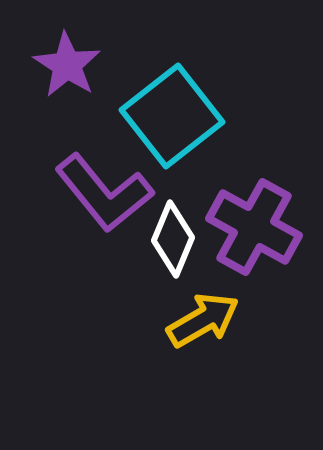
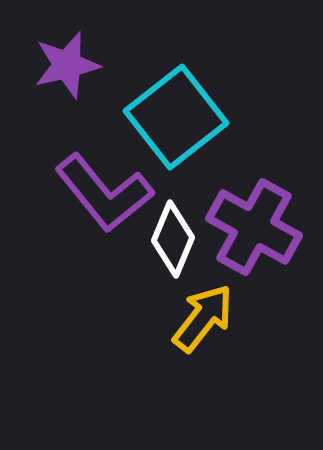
purple star: rotated 26 degrees clockwise
cyan square: moved 4 px right, 1 px down
yellow arrow: moved 2 px up; rotated 22 degrees counterclockwise
